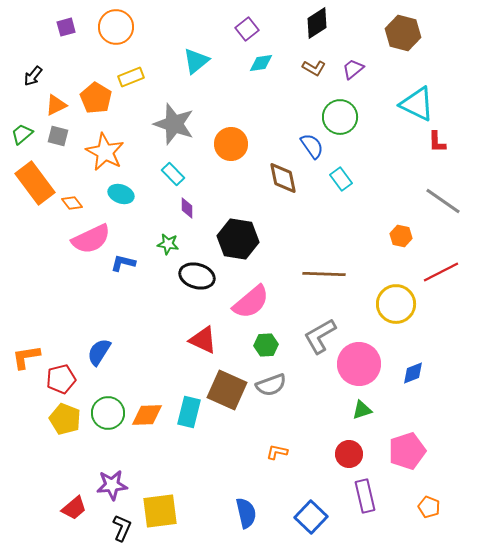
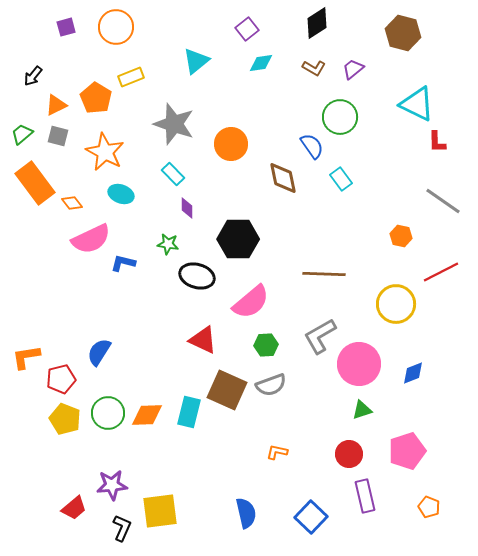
black hexagon at (238, 239): rotated 9 degrees counterclockwise
